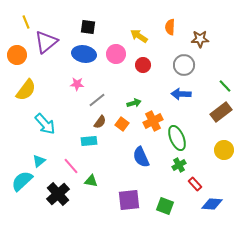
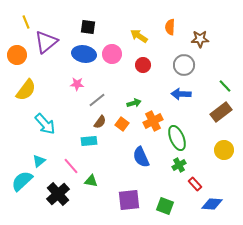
pink circle: moved 4 px left
